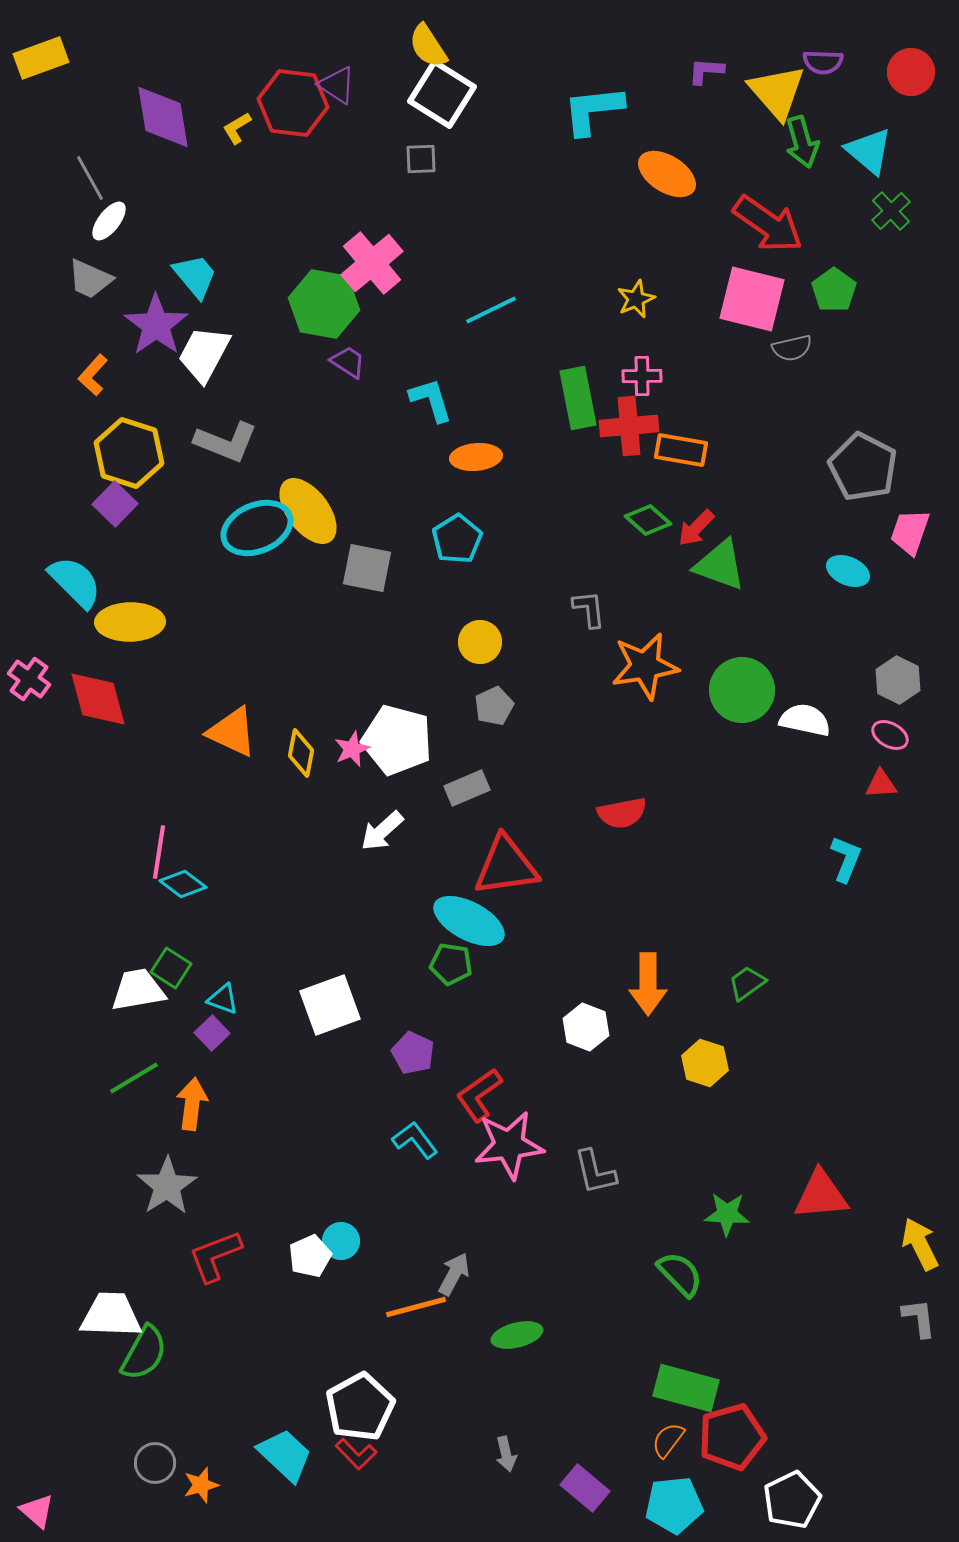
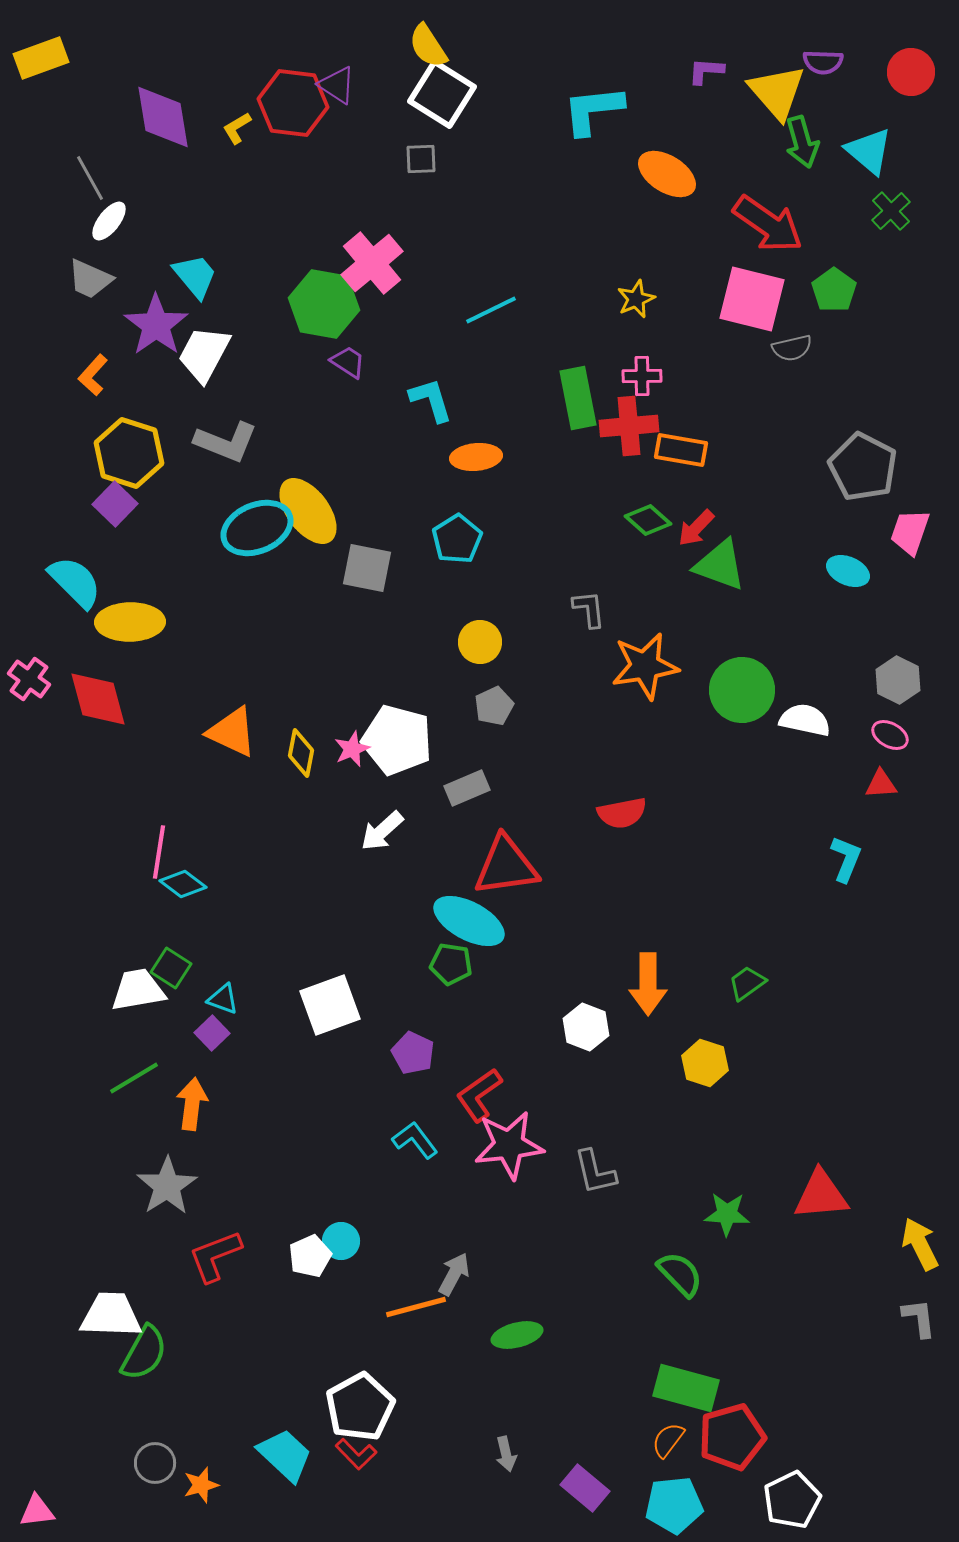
pink triangle at (37, 1511): rotated 48 degrees counterclockwise
